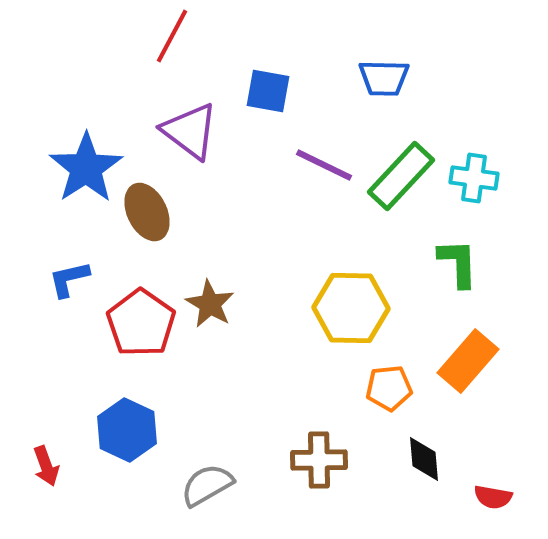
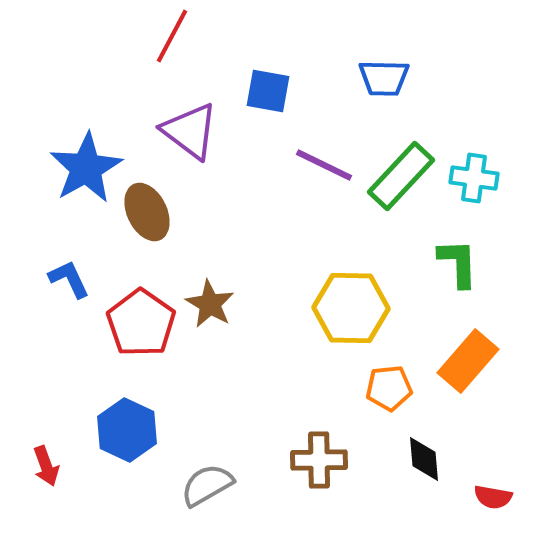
blue star: rotated 4 degrees clockwise
blue L-shape: rotated 78 degrees clockwise
